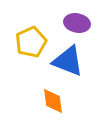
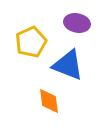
blue triangle: moved 4 px down
orange diamond: moved 4 px left
